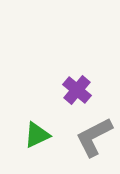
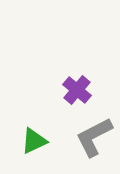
green triangle: moved 3 px left, 6 px down
